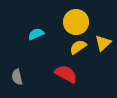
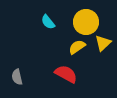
yellow circle: moved 10 px right
cyan semicircle: moved 12 px right, 12 px up; rotated 105 degrees counterclockwise
yellow semicircle: moved 1 px left
